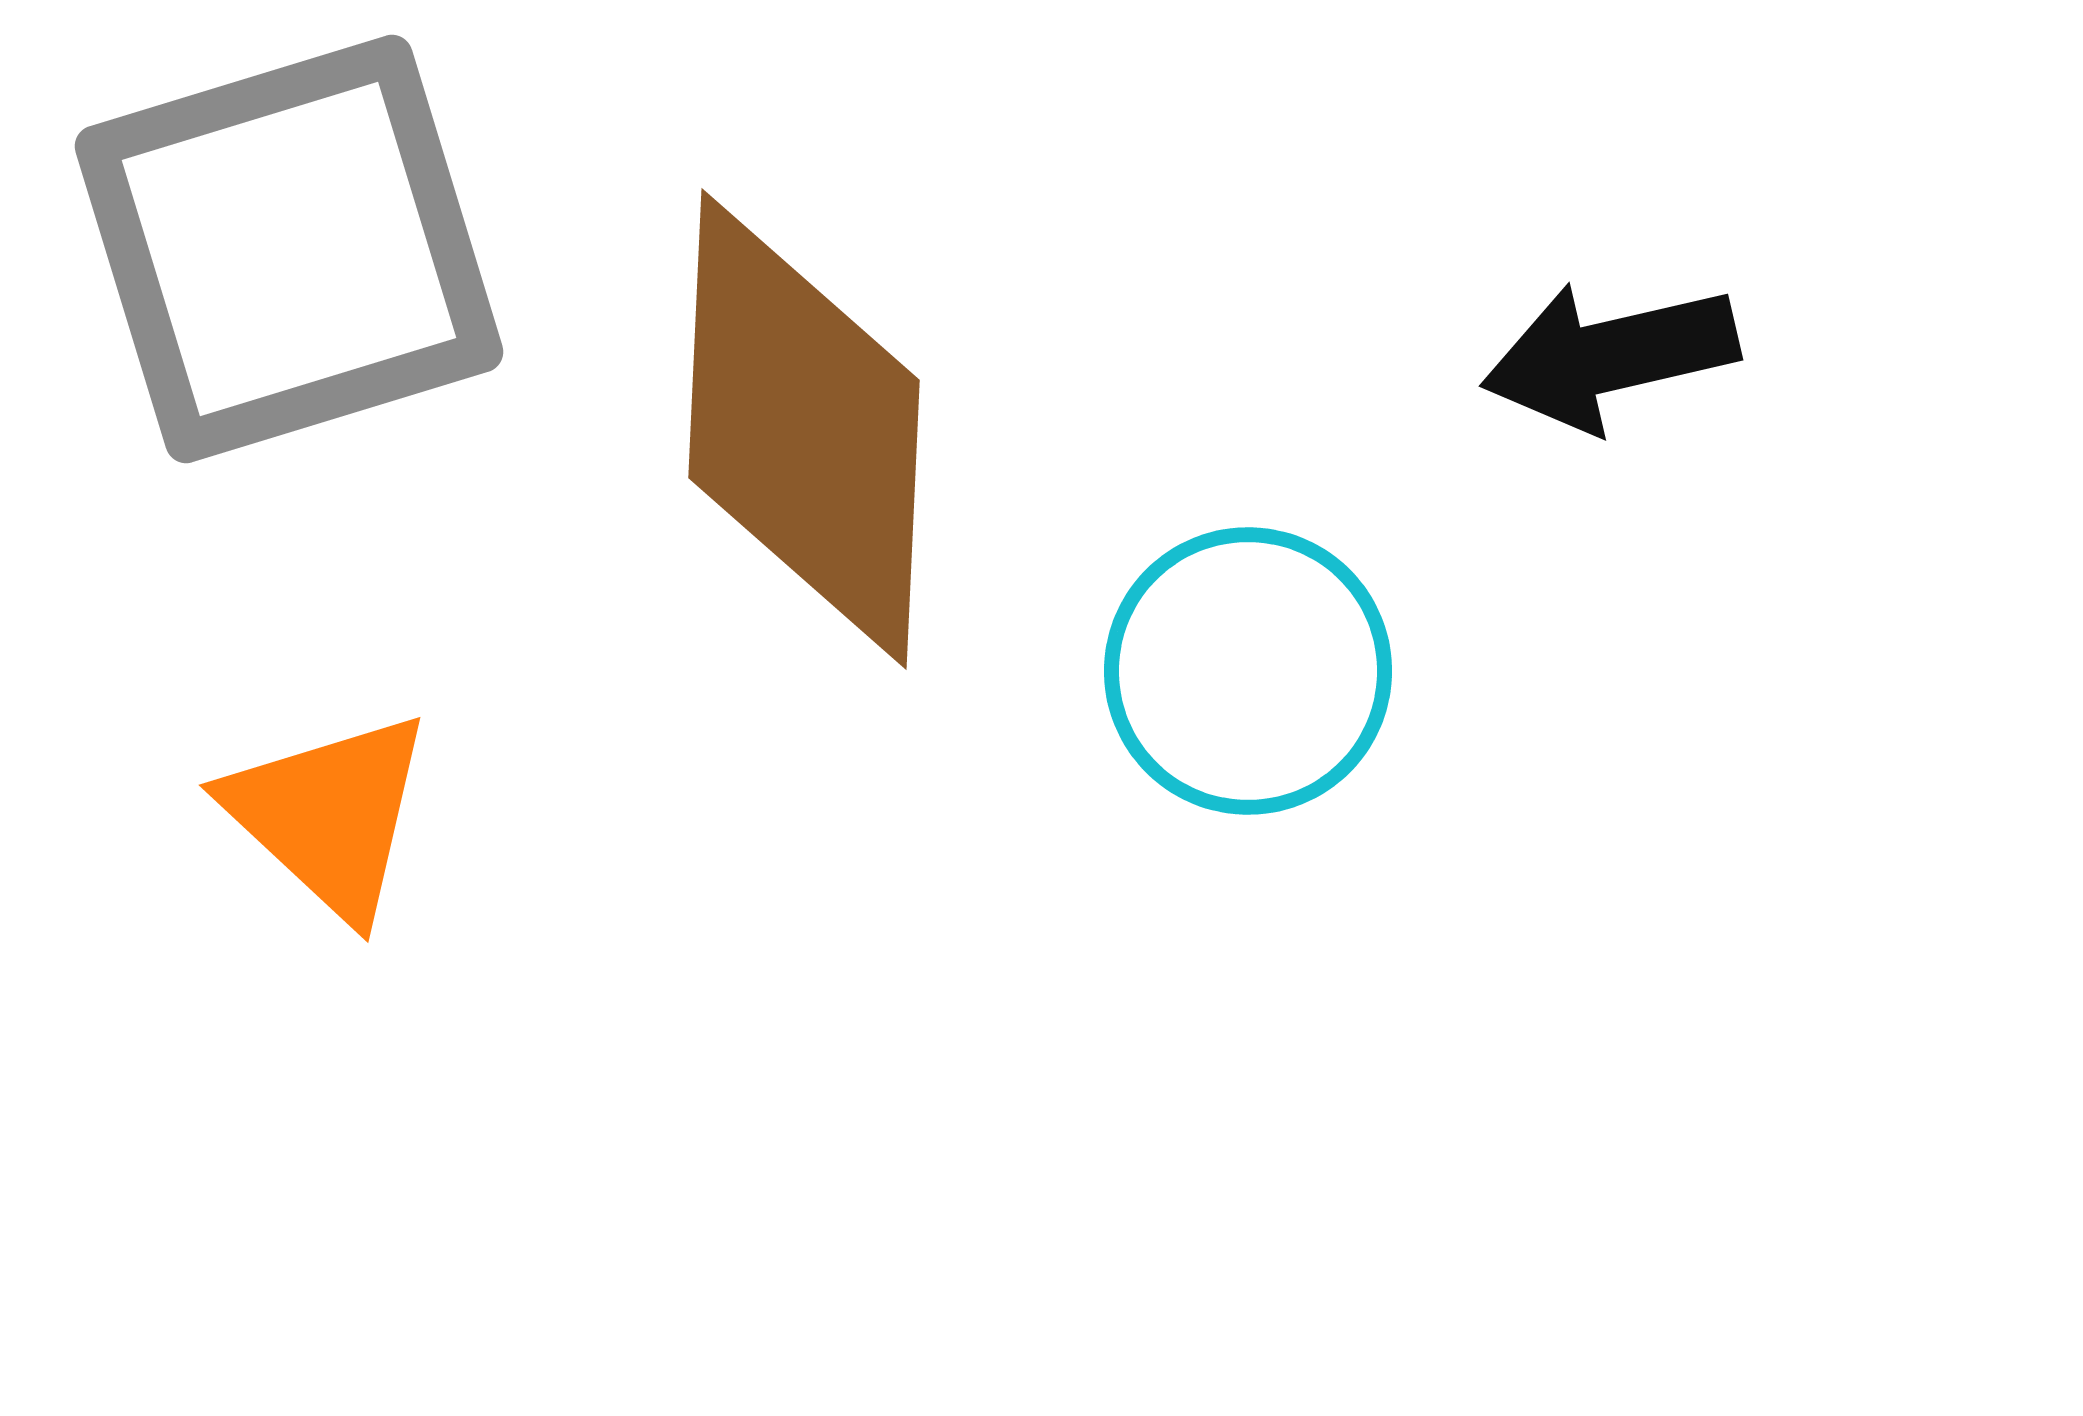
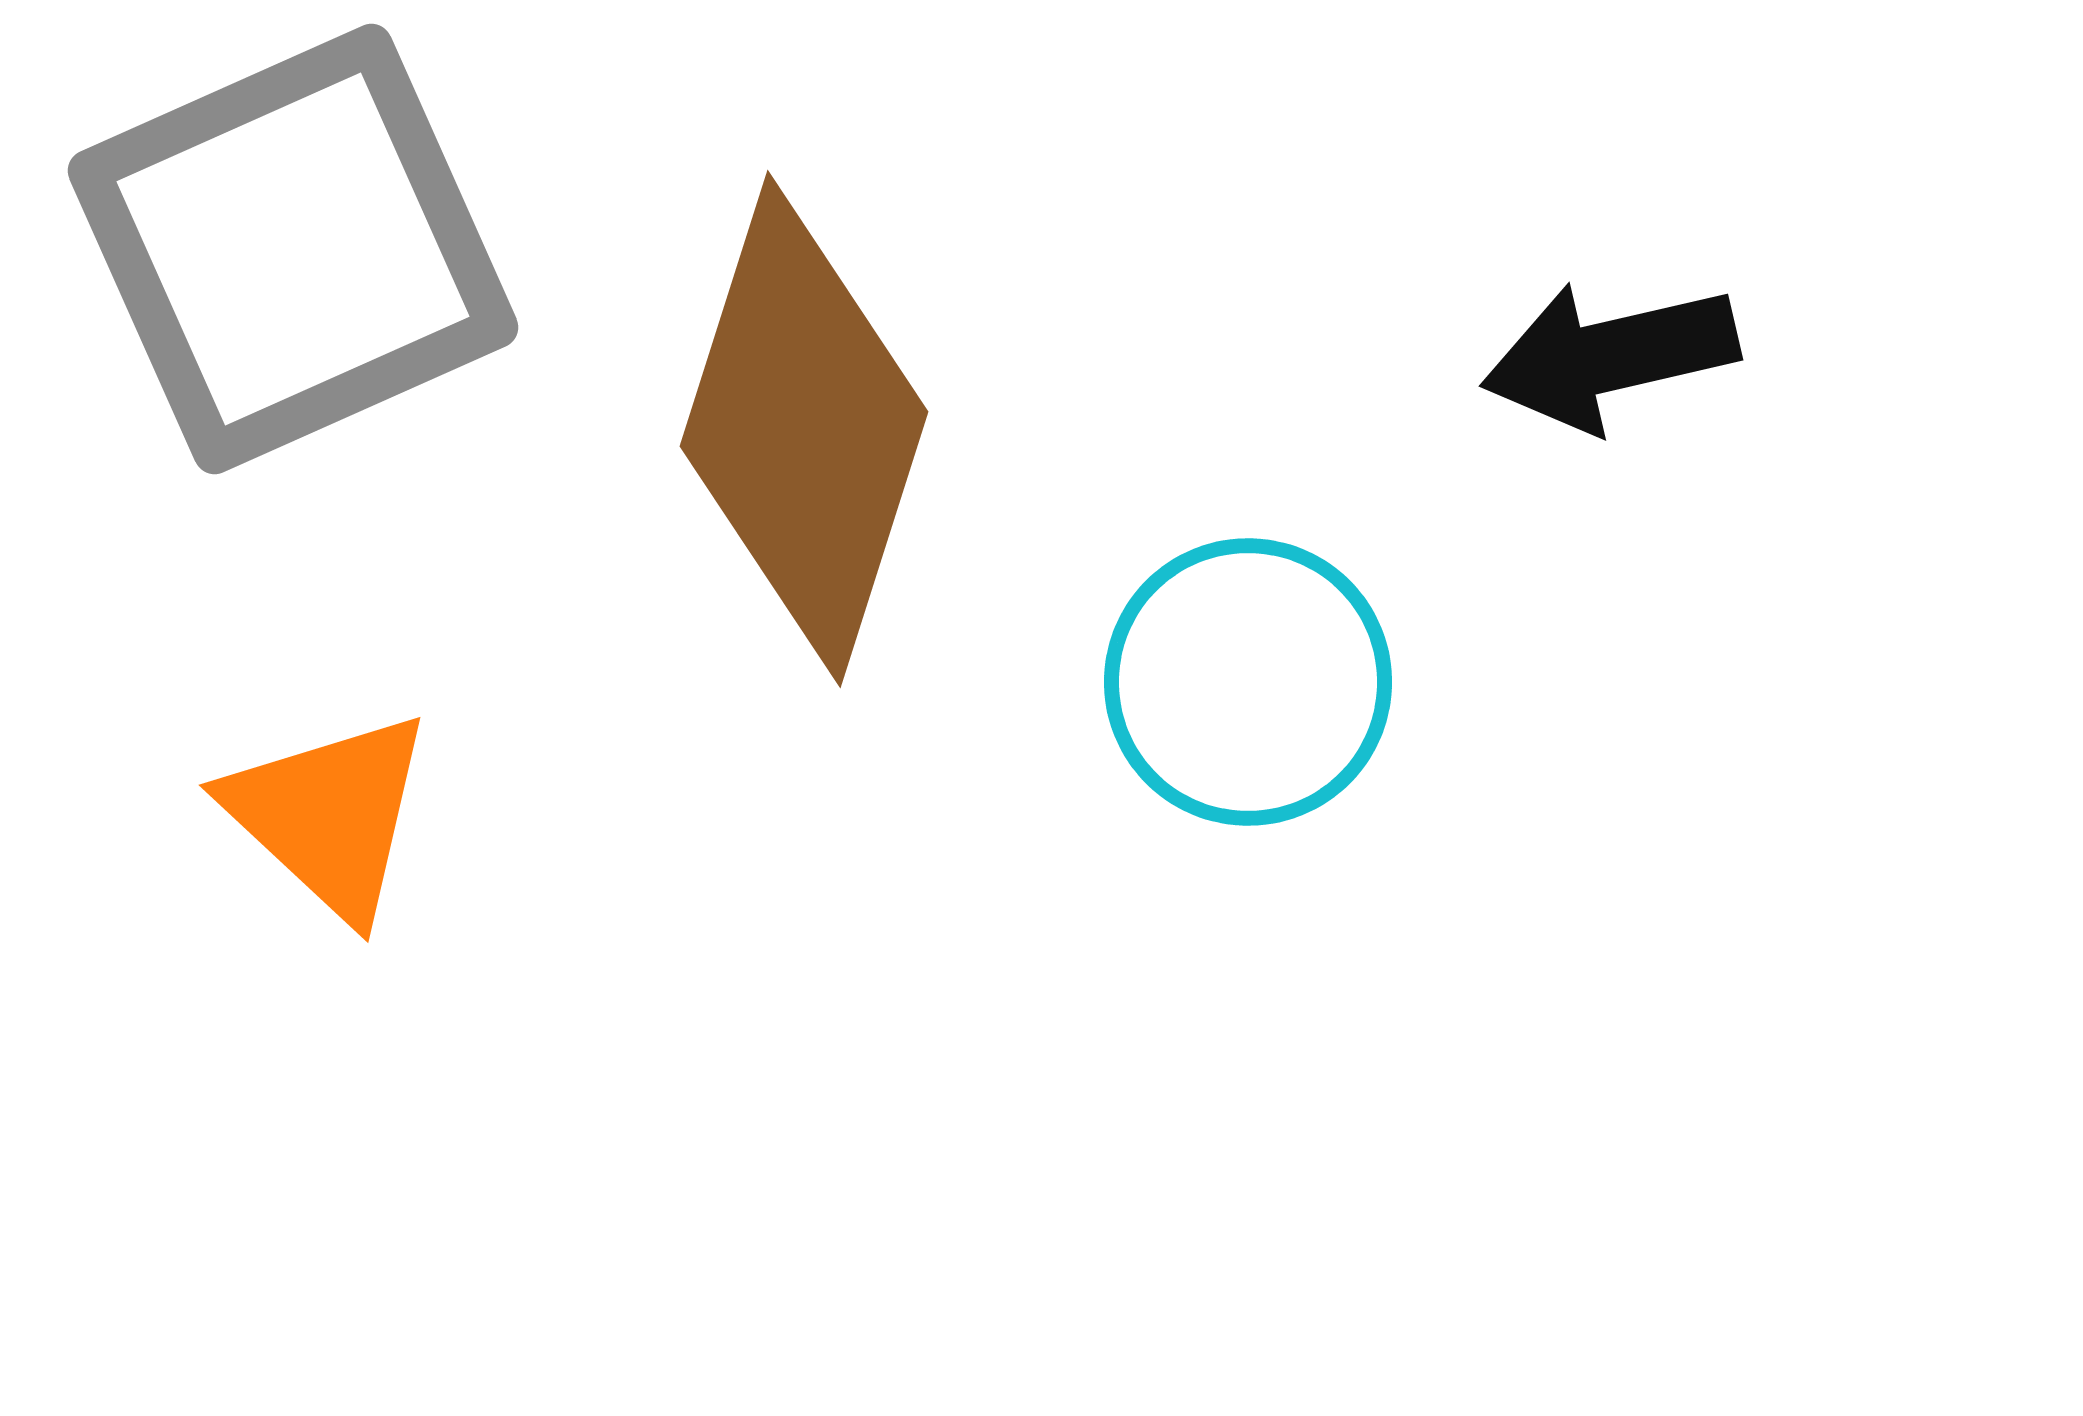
gray square: moved 4 px right; rotated 7 degrees counterclockwise
brown diamond: rotated 15 degrees clockwise
cyan circle: moved 11 px down
